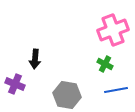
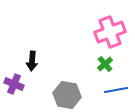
pink cross: moved 3 px left, 2 px down
black arrow: moved 3 px left, 2 px down
green cross: rotated 21 degrees clockwise
purple cross: moved 1 px left
